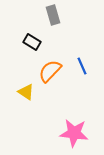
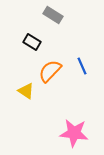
gray rectangle: rotated 42 degrees counterclockwise
yellow triangle: moved 1 px up
